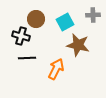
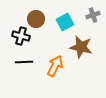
gray cross: rotated 16 degrees counterclockwise
brown star: moved 3 px right, 2 px down
black line: moved 3 px left, 4 px down
orange arrow: moved 1 px left, 3 px up
